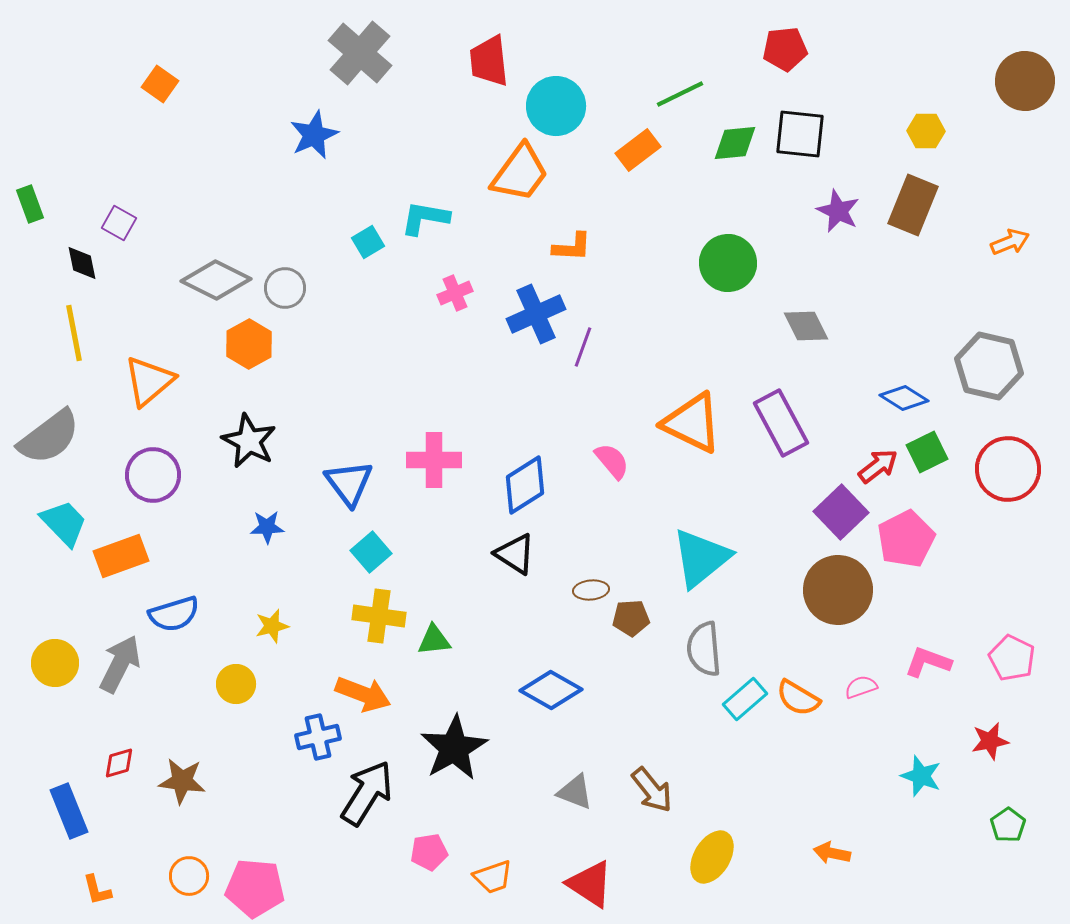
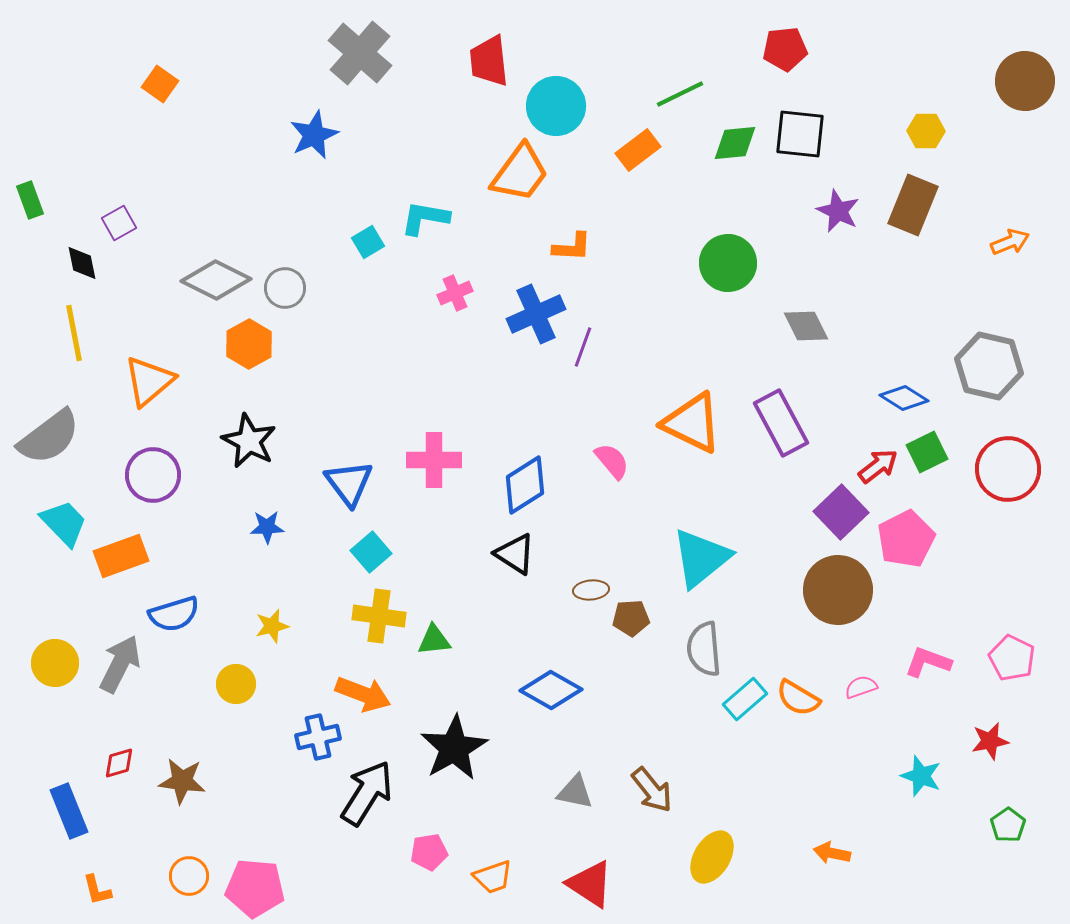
green rectangle at (30, 204): moved 4 px up
purple square at (119, 223): rotated 32 degrees clockwise
gray triangle at (575, 792): rotated 9 degrees counterclockwise
